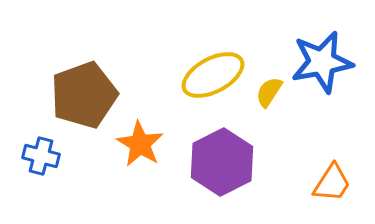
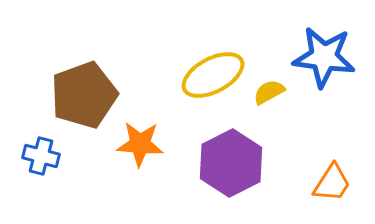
blue star: moved 2 px right, 5 px up; rotated 18 degrees clockwise
yellow semicircle: rotated 28 degrees clockwise
orange star: rotated 27 degrees counterclockwise
purple hexagon: moved 9 px right, 1 px down
